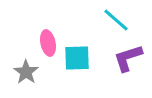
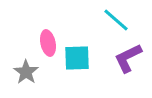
purple L-shape: rotated 8 degrees counterclockwise
